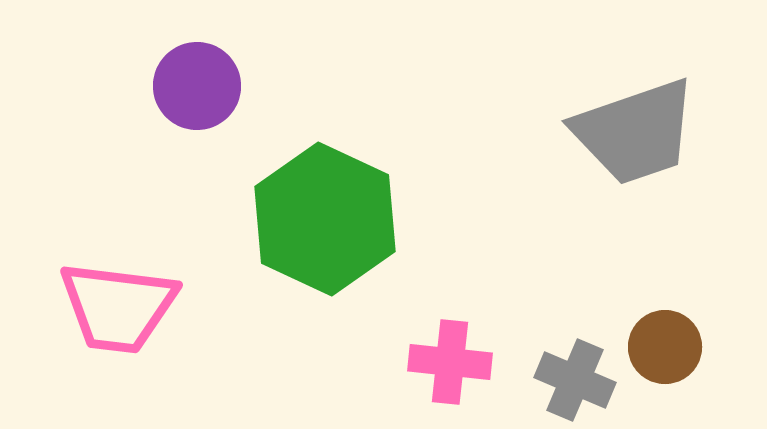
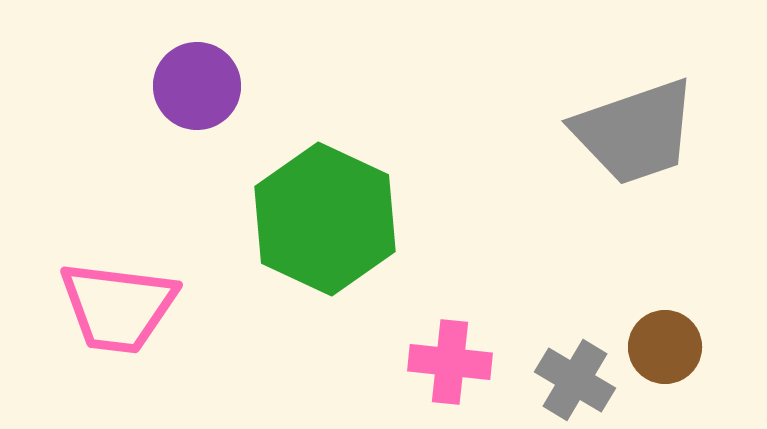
gray cross: rotated 8 degrees clockwise
